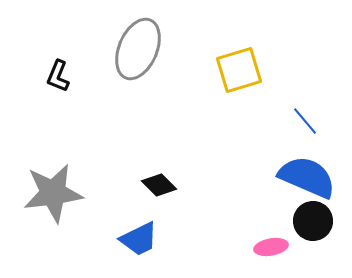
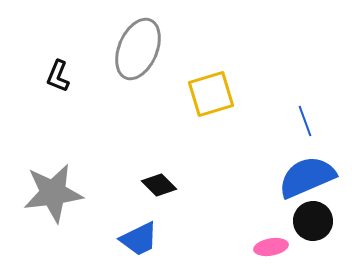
yellow square: moved 28 px left, 24 px down
blue line: rotated 20 degrees clockwise
blue semicircle: rotated 46 degrees counterclockwise
